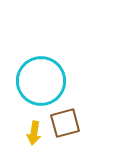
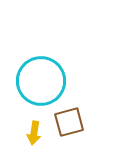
brown square: moved 4 px right, 1 px up
